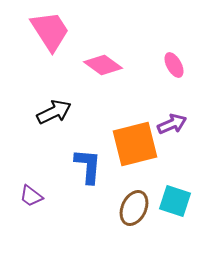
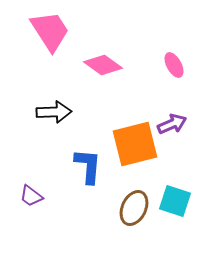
black arrow: rotated 24 degrees clockwise
